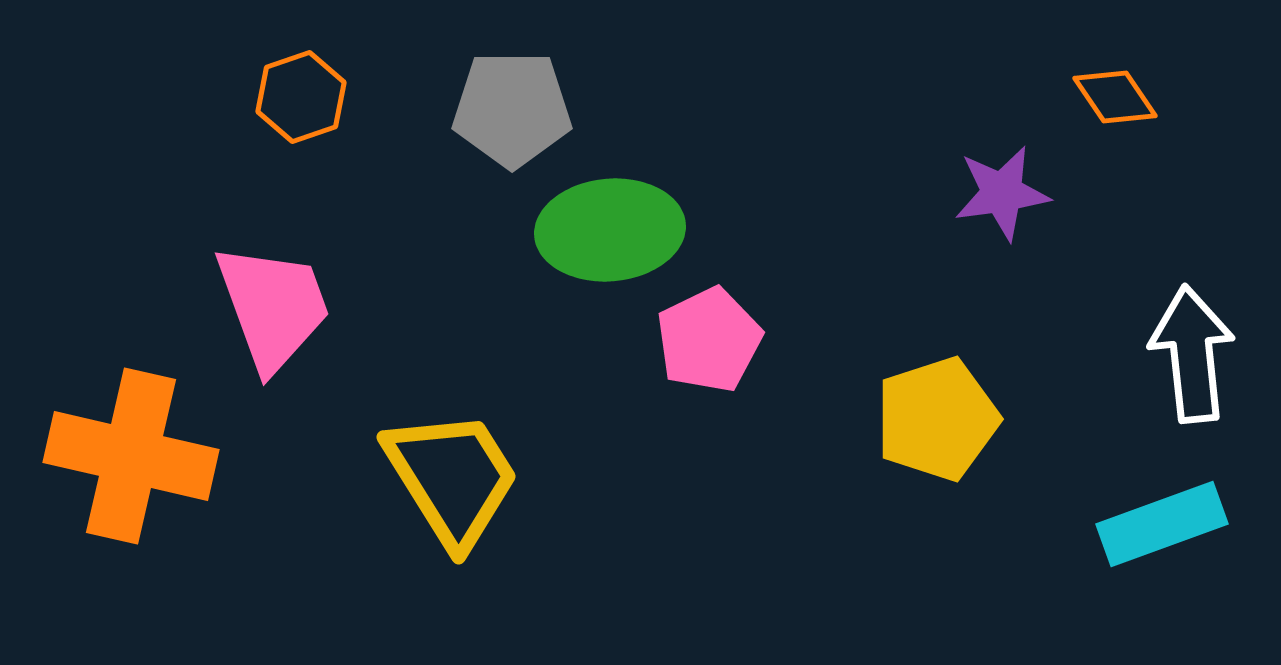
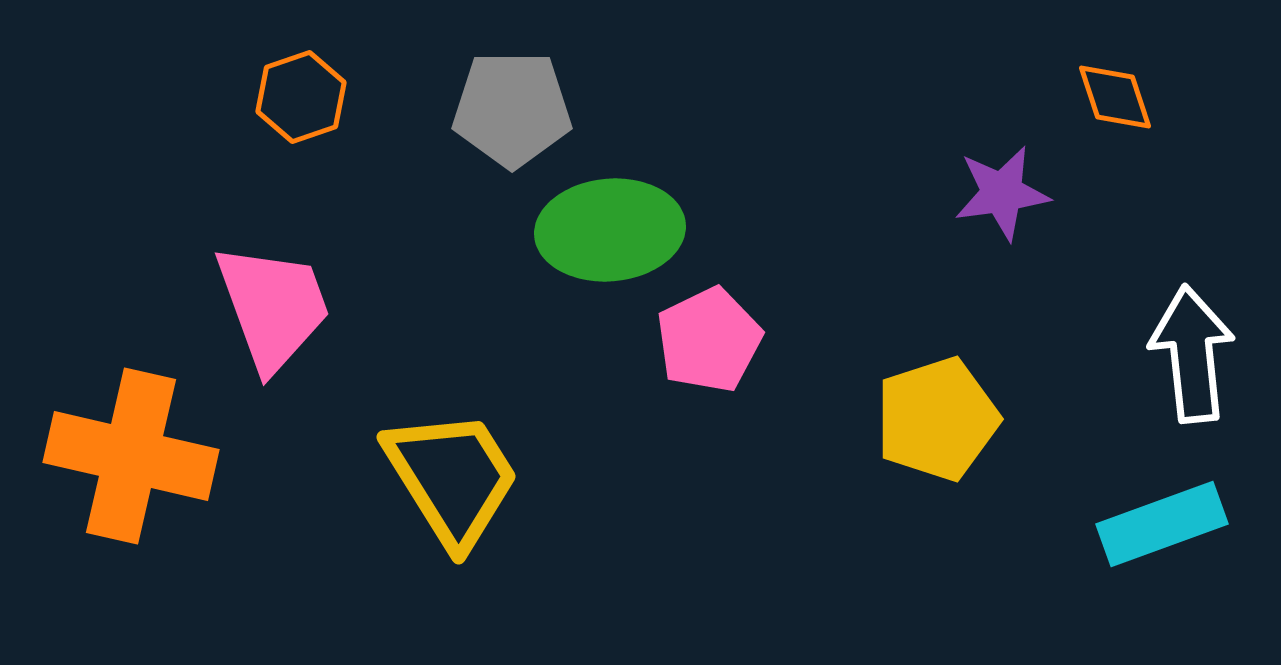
orange diamond: rotated 16 degrees clockwise
